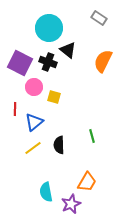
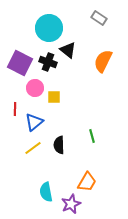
pink circle: moved 1 px right, 1 px down
yellow square: rotated 16 degrees counterclockwise
